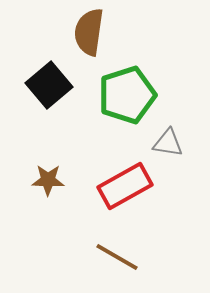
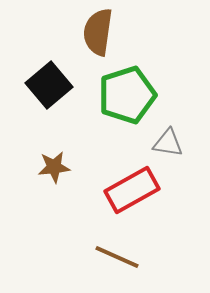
brown semicircle: moved 9 px right
brown star: moved 6 px right, 13 px up; rotated 8 degrees counterclockwise
red rectangle: moved 7 px right, 4 px down
brown line: rotated 6 degrees counterclockwise
